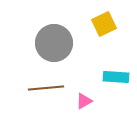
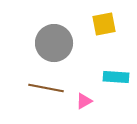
yellow square: rotated 15 degrees clockwise
brown line: rotated 16 degrees clockwise
